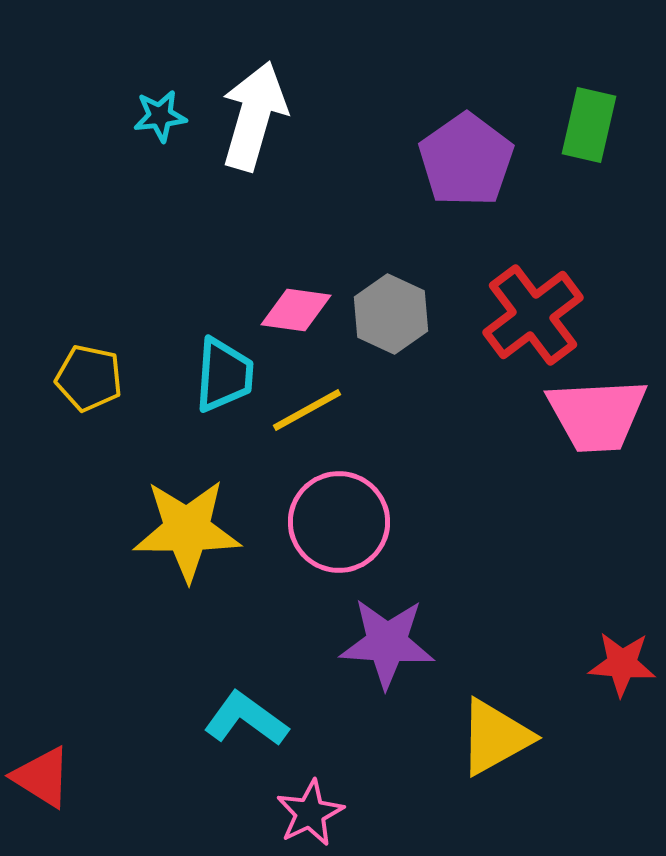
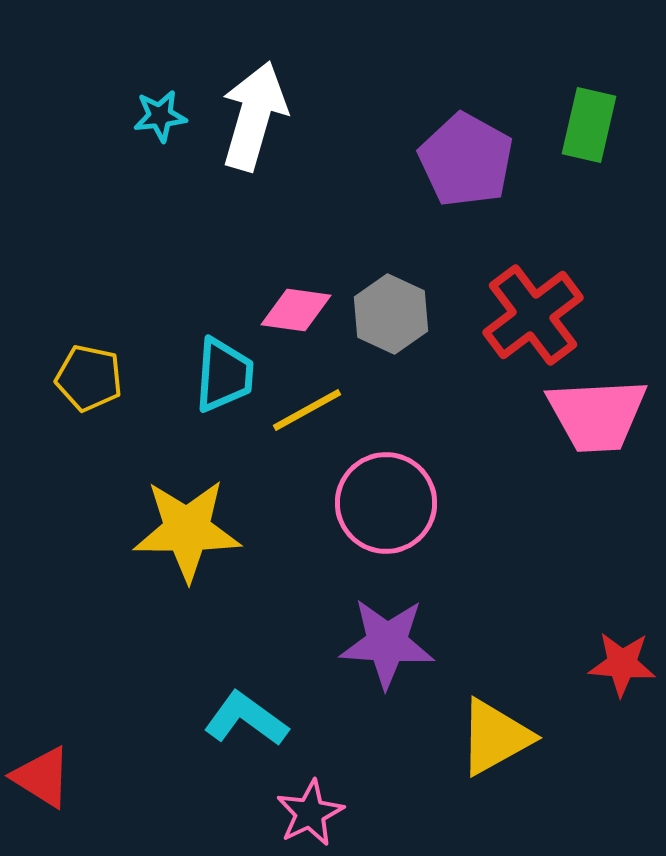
purple pentagon: rotated 8 degrees counterclockwise
pink circle: moved 47 px right, 19 px up
